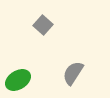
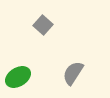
green ellipse: moved 3 px up
